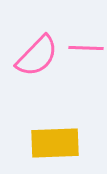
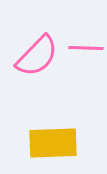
yellow rectangle: moved 2 px left
